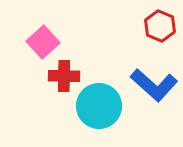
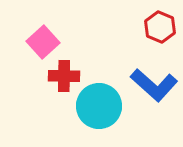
red hexagon: moved 1 px down
